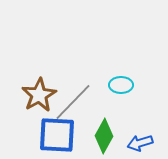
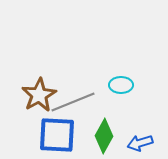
gray line: rotated 24 degrees clockwise
